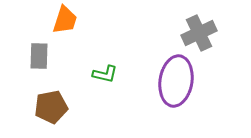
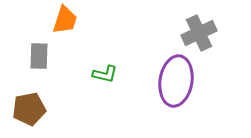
brown pentagon: moved 22 px left, 2 px down
